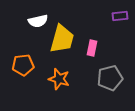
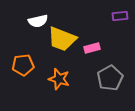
yellow trapezoid: rotated 96 degrees clockwise
pink rectangle: rotated 63 degrees clockwise
gray pentagon: rotated 15 degrees counterclockwise
